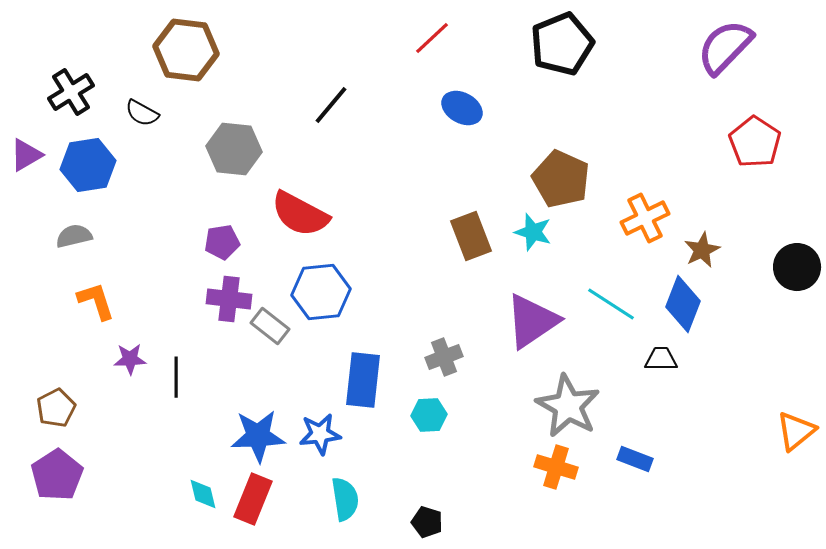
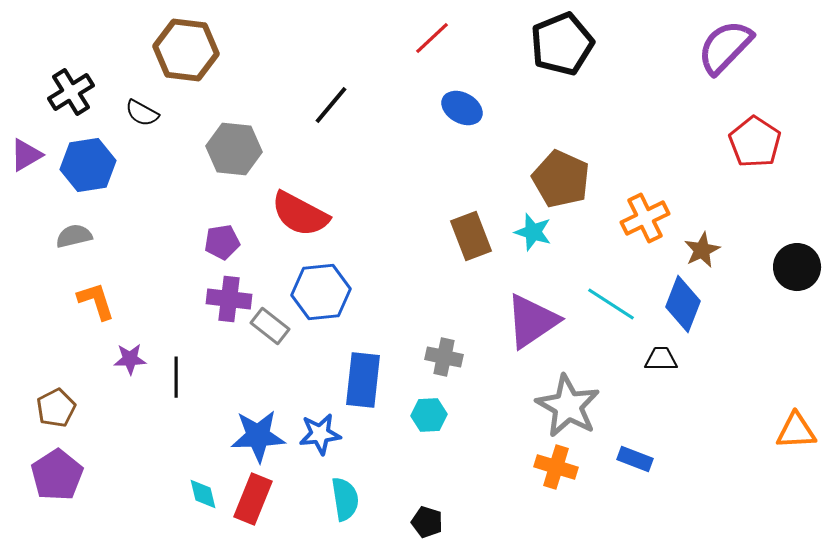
gray cross at (444, 357): rotated 33 degrees clockwise
orange triangle at (796, 431): rotated 36 degrees clockwise
